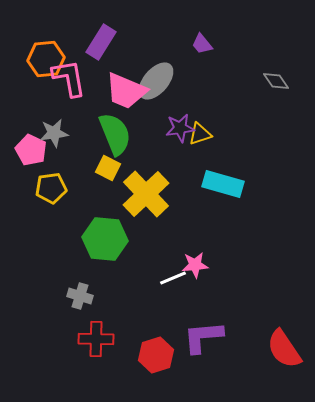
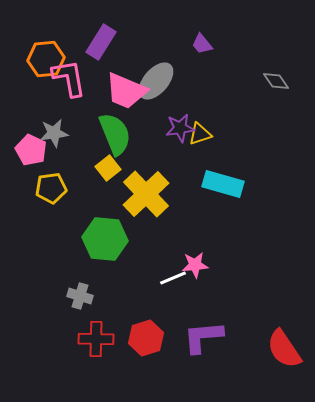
yellow square: rotated 25 degrees clockwise
red hexagon: moved 10 px left, 17 px up
